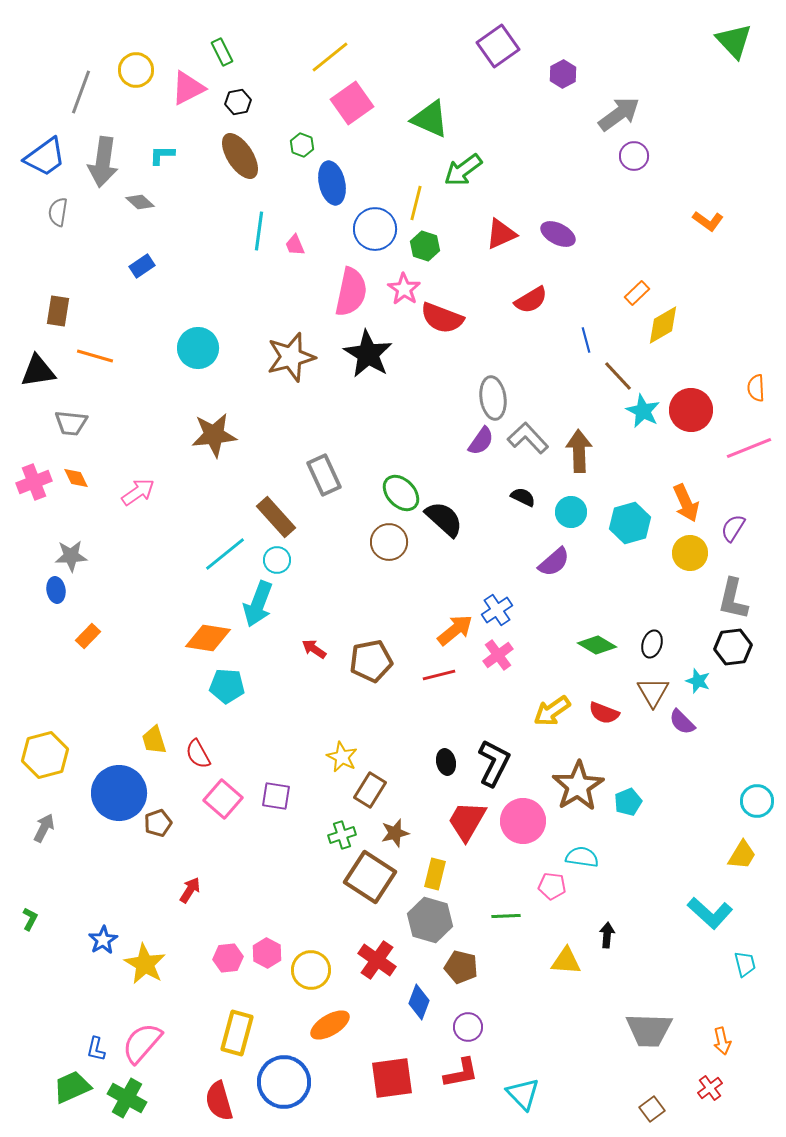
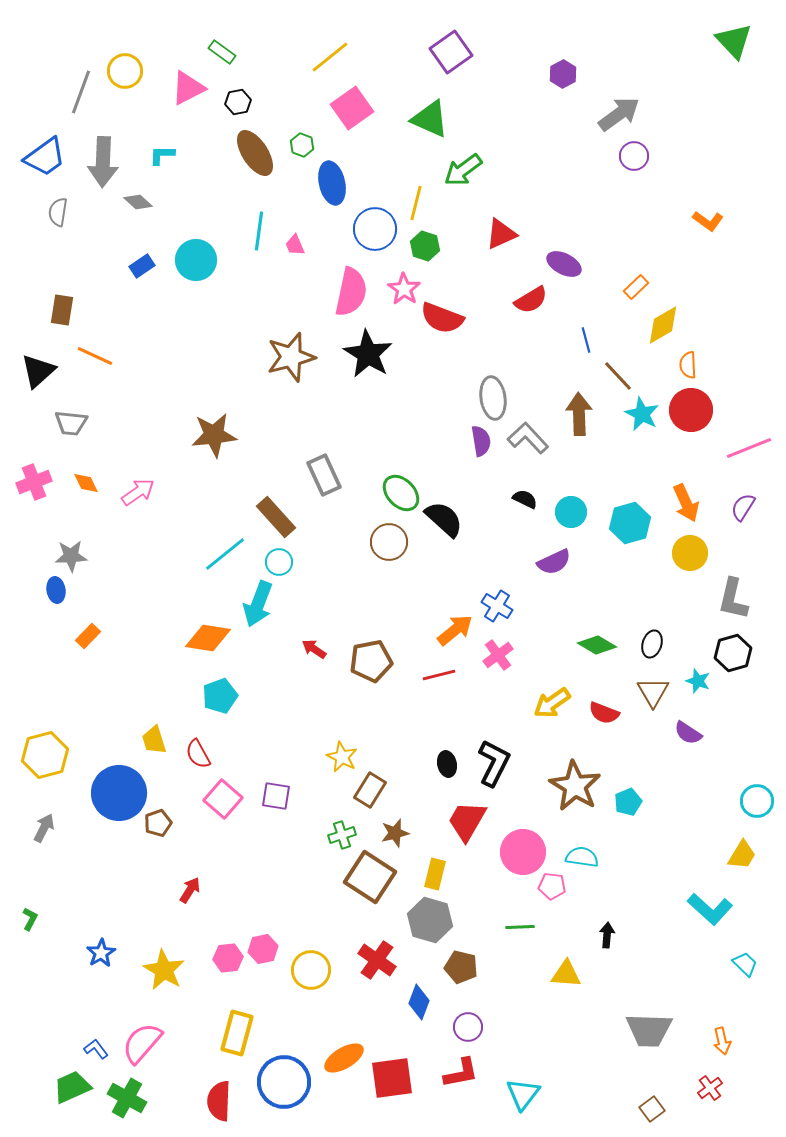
purple square at (498, 46): moved 47 px left, 6 px down
green rectangle at (222, 52): rotated 28 degrees counterclockwise
yellow circle at (136, 70): moved 11 px left, 1 px down
pink square at (352, 103): moved 5 px down
brown ellipse at (240, 156): moved 15 px right, 3 px up
gray arrow at (103, 162): rotated 6 degrees counterclockwise
gray diamond at (140, 202): moved 2 px left
purple ellipse at (558, 234): moved 6 px right, 30 px down
orange rectangle at (637, 293): moved 1 px left, 6 px up
brown rectangle at (58, 311): moved 4 px right, 1 px up
cyan circle at (198, 348): moved 2 px left, 88 px up
orange line at (95, 356): rotated 9 degrees clockwise
black triangle at (38, 371): rotated 33 degrees counterclockwise
orange semicircle at (756, 388): moved 68 px left, 23 px up
cyan star at (643, 411): moved 1 px left, 3 px down
purple semicircle at (481, 441): rotated 44 degrees counterclockwise
brown arrow at (579, 451): moved 37 px up
orange diamond at (76, 478): moved 10 px right, 5 px down
black semicircle at (523, 497): moved 2 px right, 2 px down
purple semicircle at (733, 528): moved 10 px right, 21 px up
cyan circle at (277, 560): moved 2 px right, 2 px down
purple semicircle at (554, 562): rotated 16 degrees clockwise
blue cross at (497, 610): moved 4 px up; rotated 24 degrees counterclockwise
black hexagon at (733, 647): moved 6 px down; rotated 9 degrees counterclockwise
cyan pentagon at (227, 686): moved 7 px left, 10 px down; rotated 24 degrees counterclockwise
yellow arrow at (552, 711): moved 8 px up
purple semicircle at (682, 722): moved 6 px right, 11 px down; rotated 12 degrees counterclockwise
black ellipse at (446, 762): moved 1 px right, 2 px down
brown star at (578, 786): moved 3 px left; rotated 9 degrees counterclockwise
pink circle at (523, 821): moved 31 px down
cyan L-shape at (710, 913): moved 4 px up
green line at (506, 916): moved 14 px right, 11 px down
blue star at (103, 940): moved 2 px left, 13 px down
pink hexagon at (267, 953): moved 4 px left, 4 px up; rotated 20 degrees clockwise
yellow triangle at (566, 961): moved 13 px down
yellow star at (145, 964): moved 19 px right, 6 px down
cyan trapezoid at (745, 964): rotated 32 degrees counterclockwise
orange ellipse at (330, 1025): moved 14 px right, 33 px down
blue L-shape at (96, 1049): rotated 130 degrees clockwise
cyan triangle at (523, 1094): rotated 21 degrees clockwise
red semicircle at (219, 1101): rotated 18 degrees clockwise
